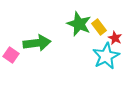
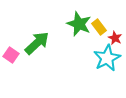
green arrow: rotated 36 degrees counterclockwise
cyan star: moved 1 px right, 2 px down
